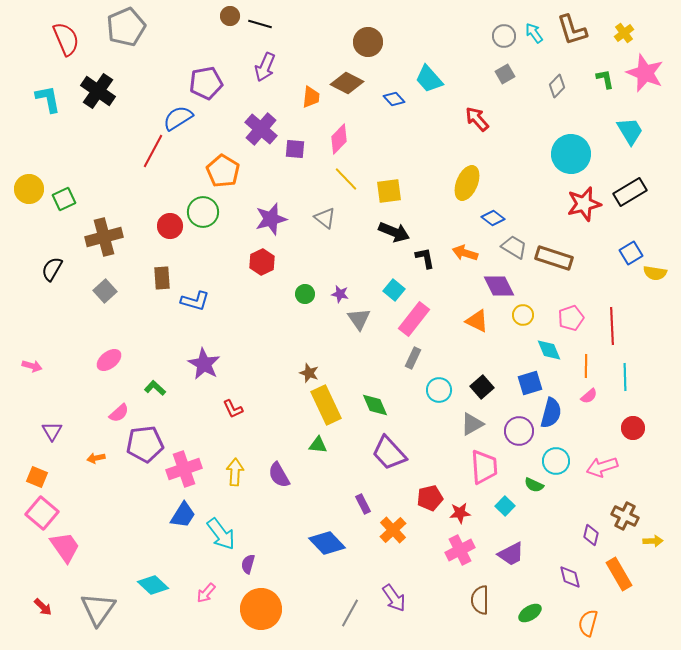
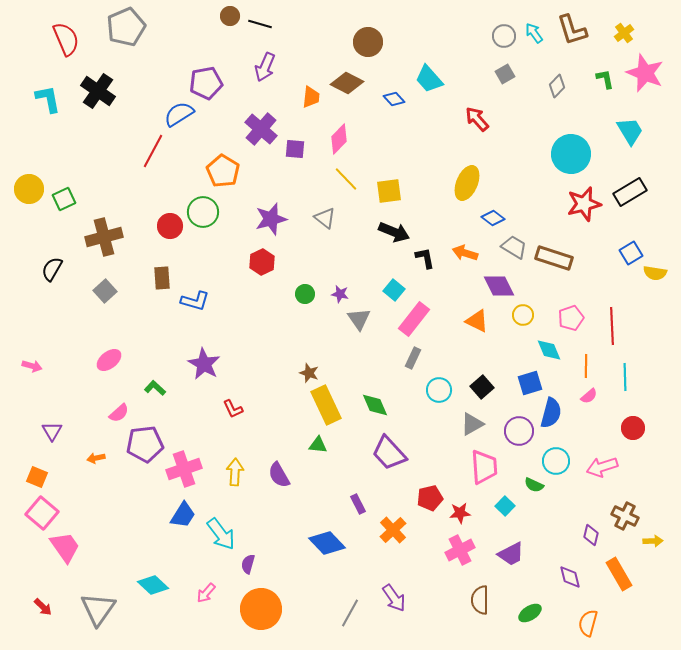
blue semicircle at (178, 118): moved 1 px right, 4 px up
purple rectangle at (363, 504): moved 5 px left
